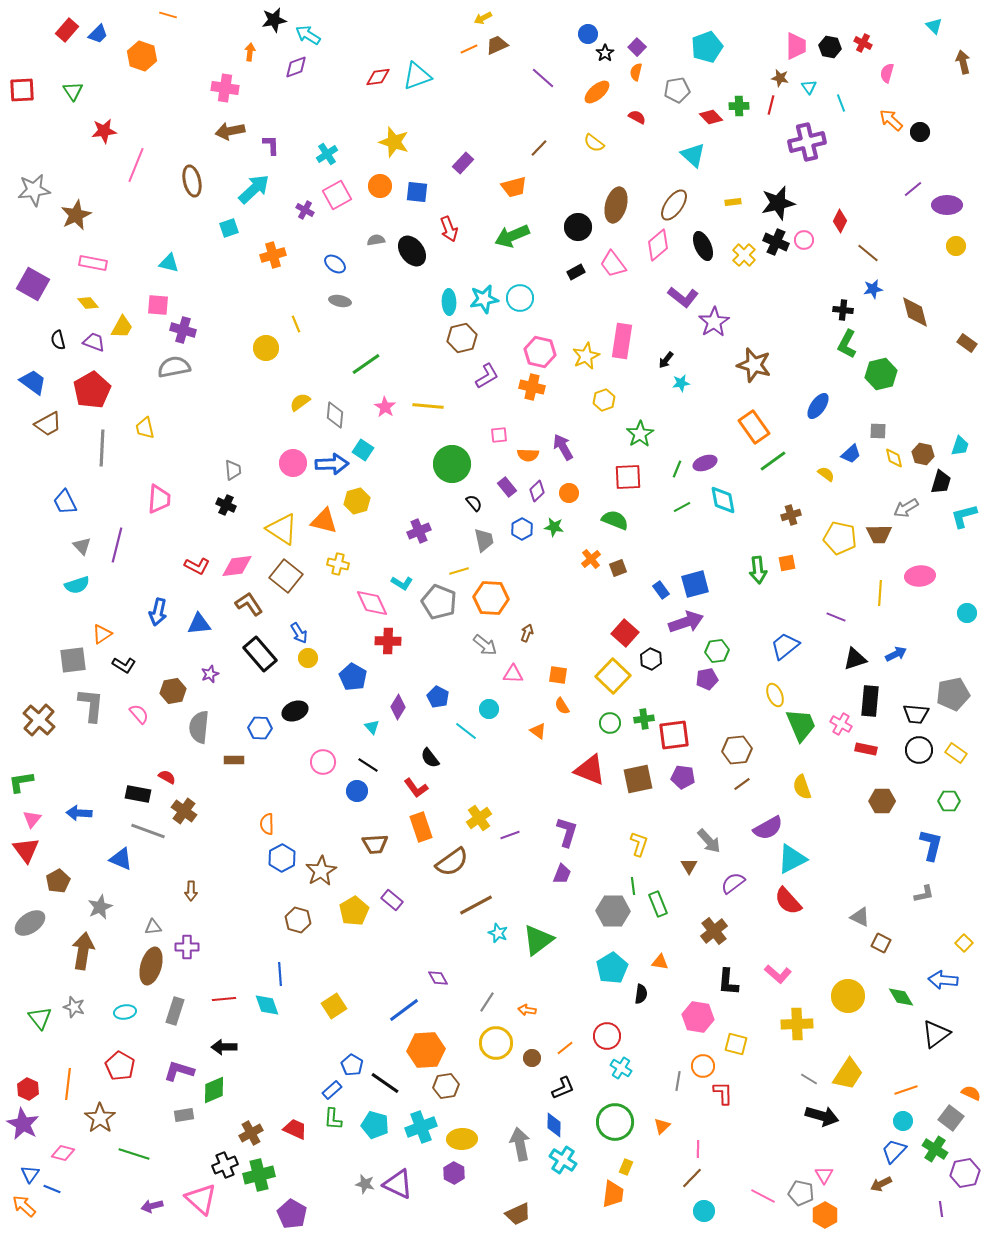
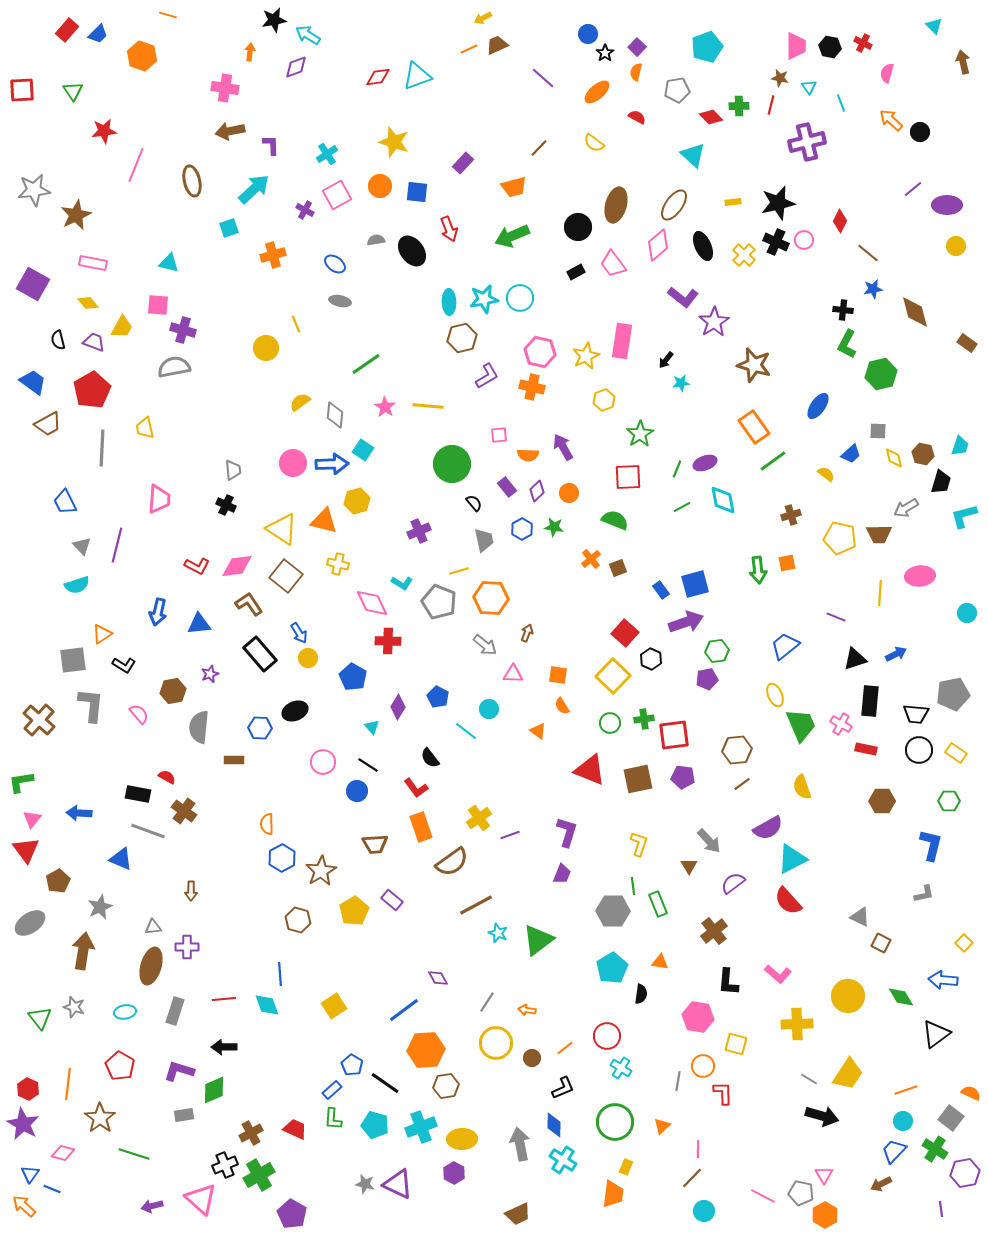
green cross at (259, 1175): rotated 16 degrees counterclockwise
